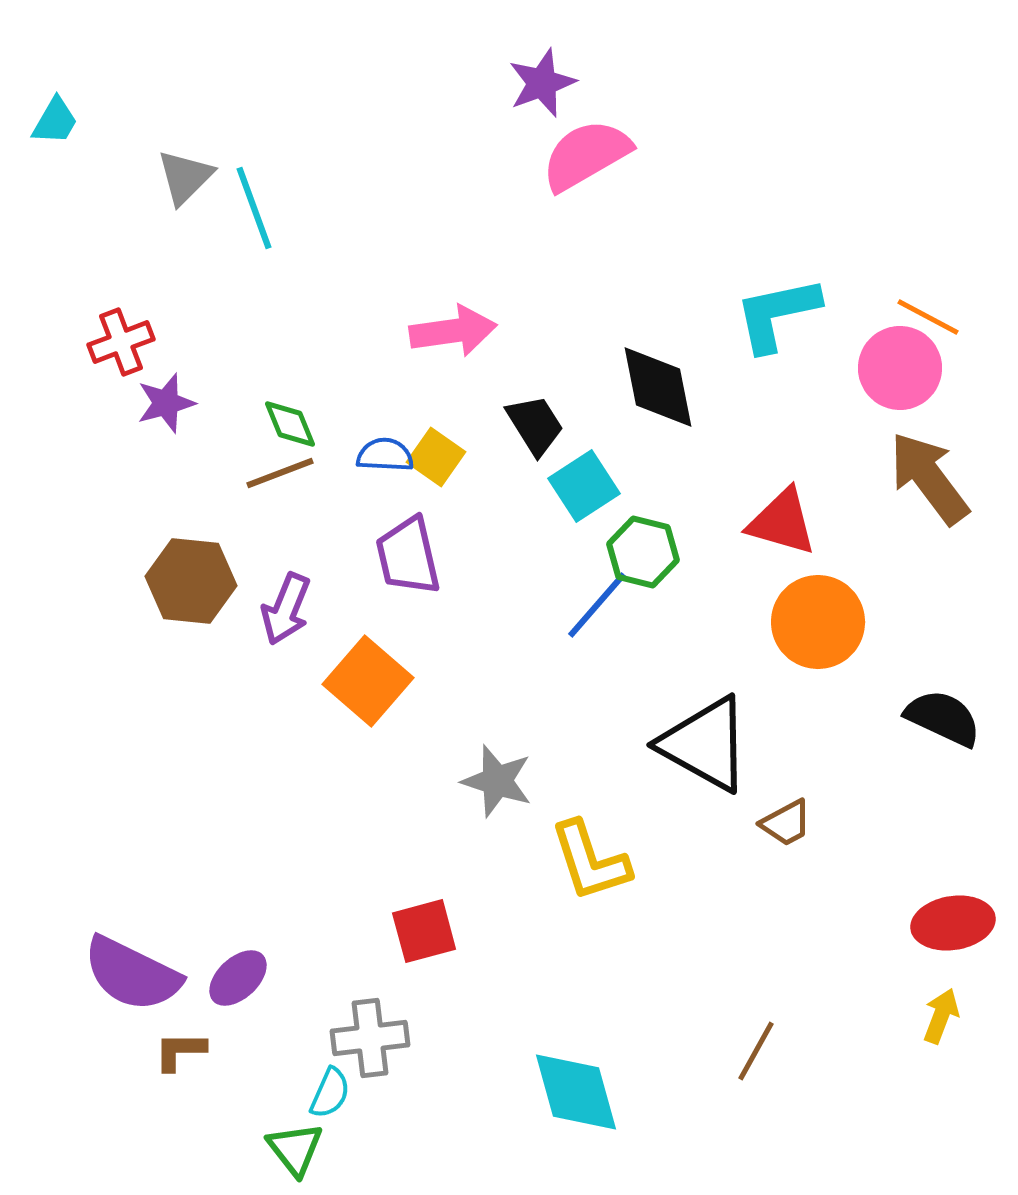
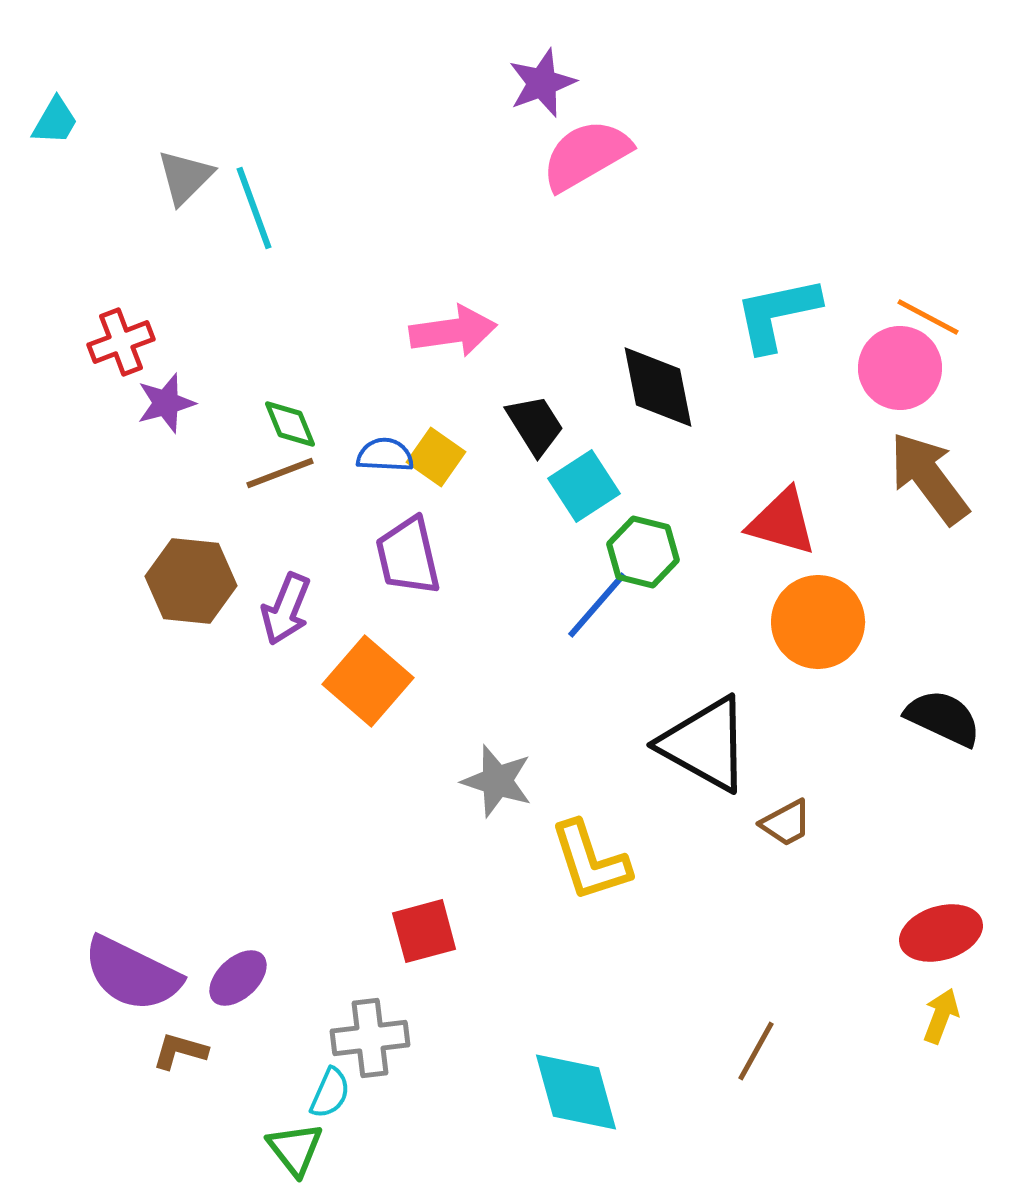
red ellipse at (953, 923): moved 12 px left, 10 px down; rotated 8 degrees counterclockwise
brown L-shape at (180, 1051): rotated 16 degrees clockwise
